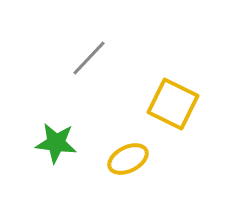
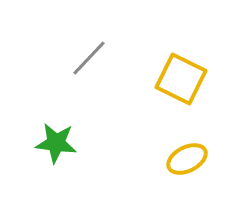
yellow square: moved 8 px right, 25 px up
yellow ellipse: moved 59 px right
